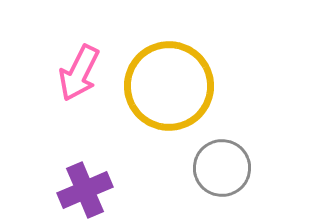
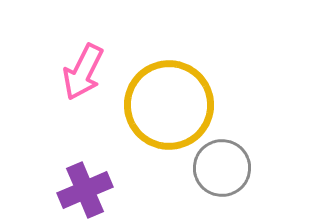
pink arrow: moved 4 px right, 1 px up
yellow circle: moved 19 px down
